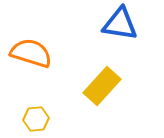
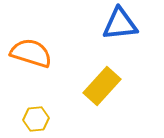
blue triangle: rotated 15 degrees counterclockwise
